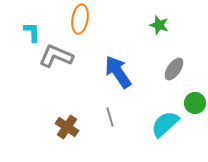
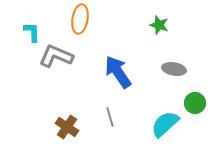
gray ellipse: rotated 65 degrees clockwise
